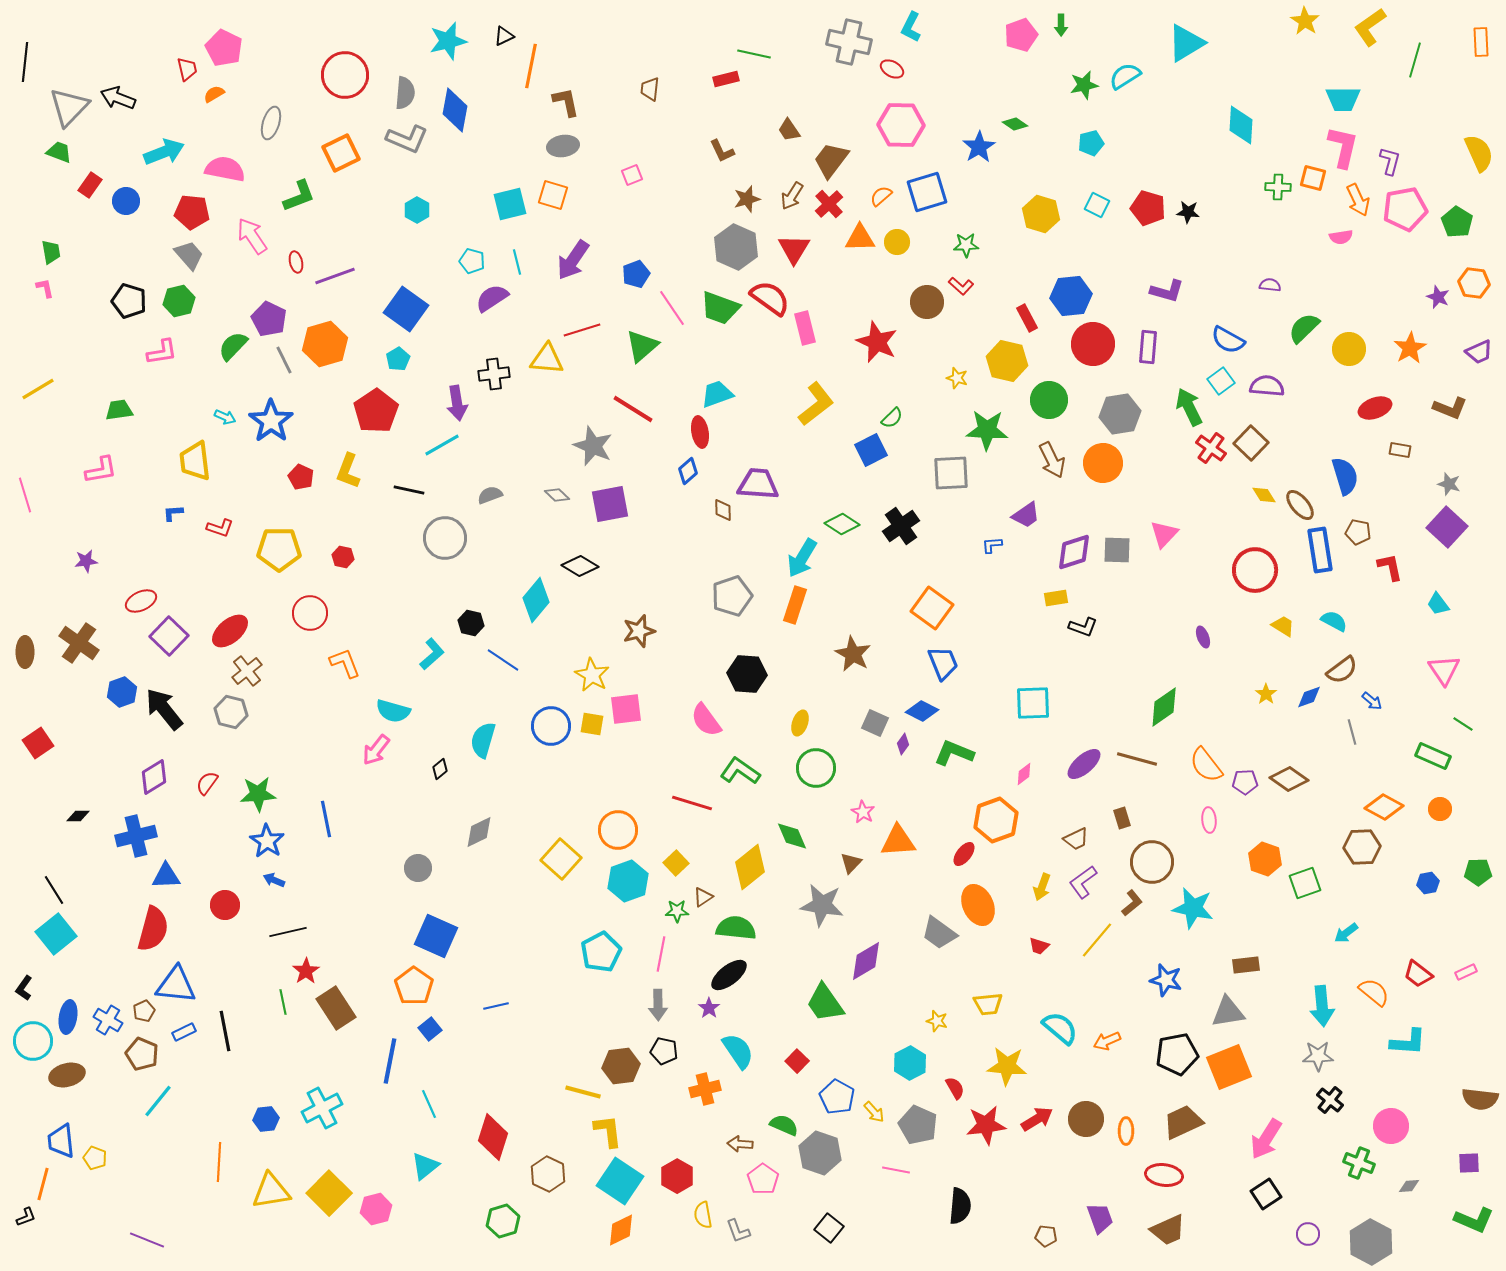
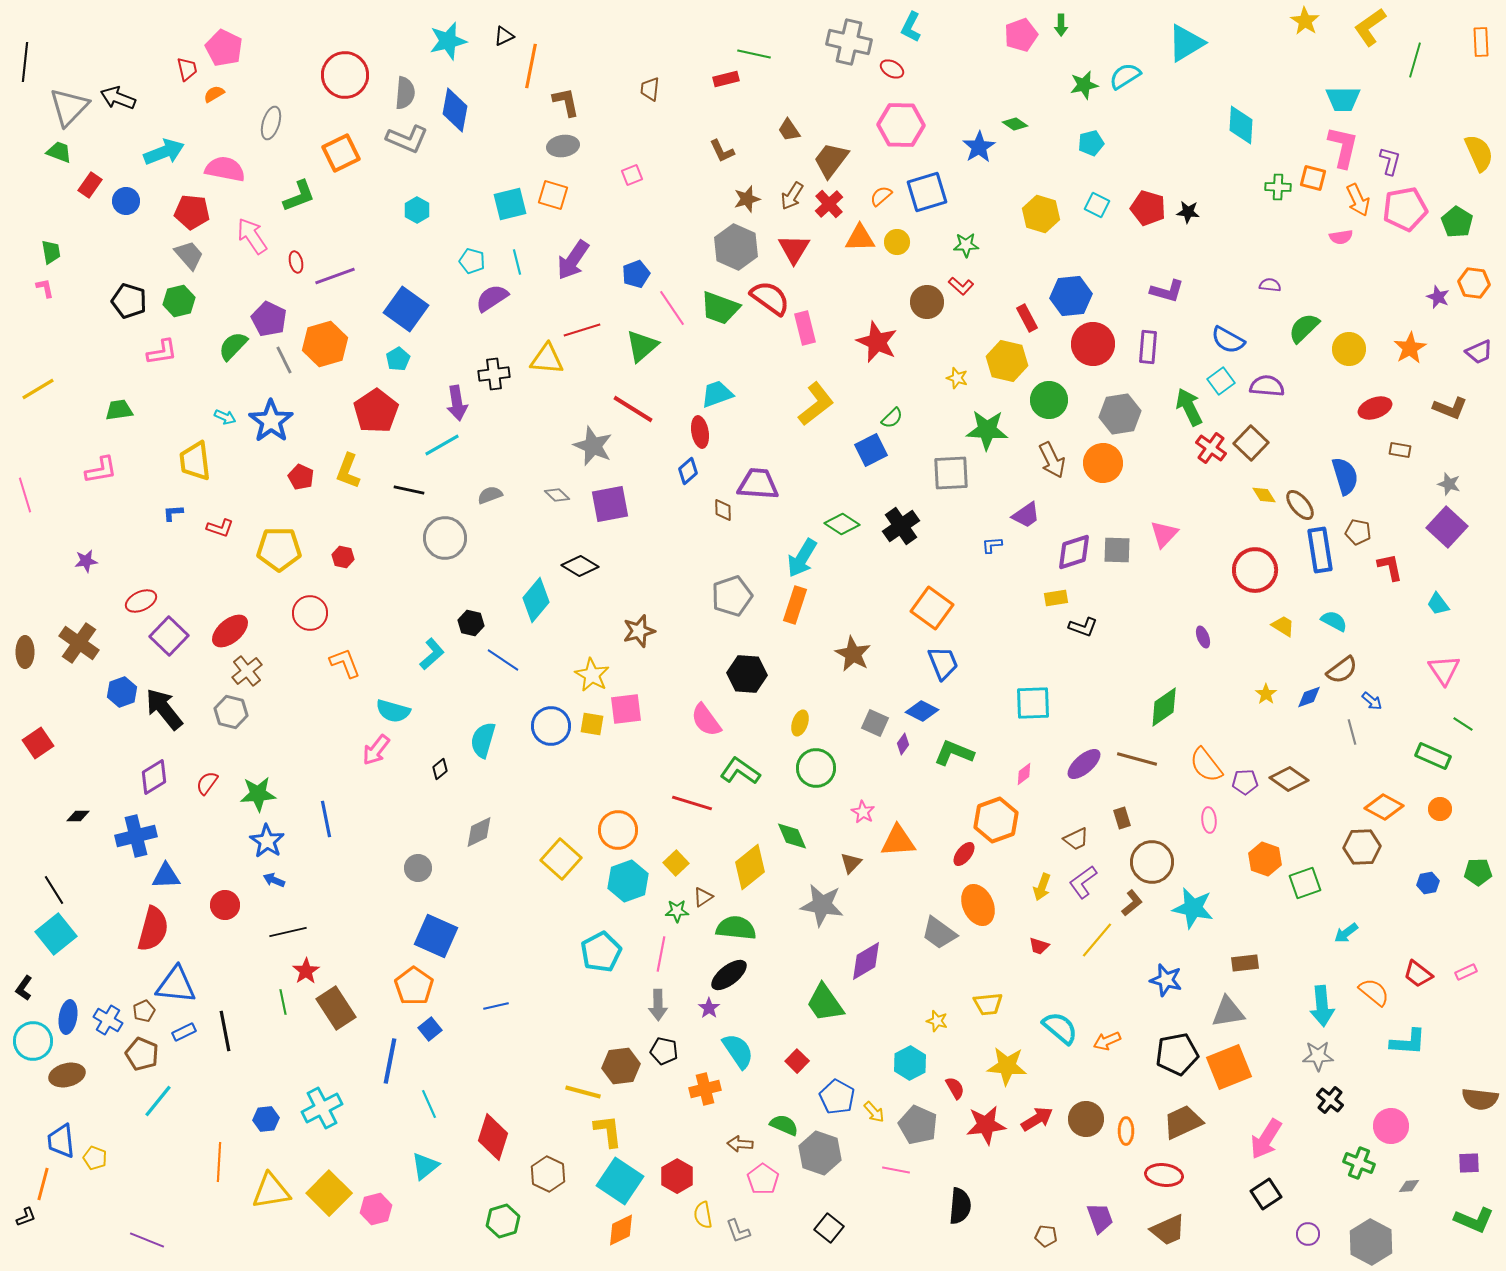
brown rectangle at (1246, 965): moved 1 px left, 2 px up
